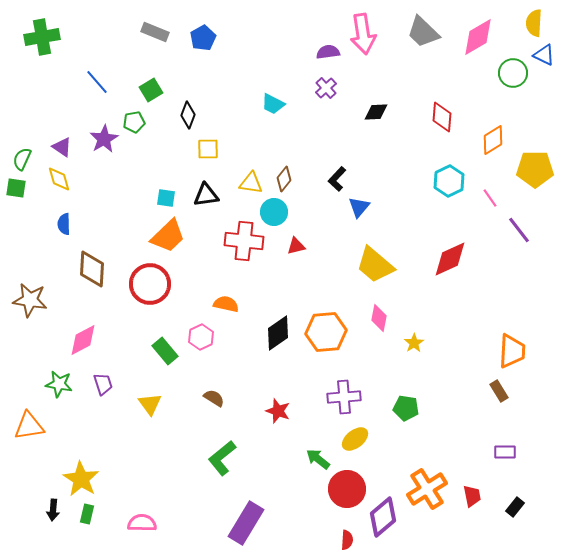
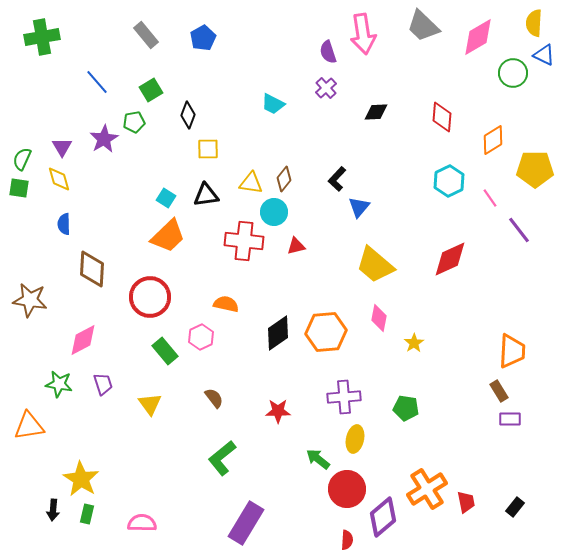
gray rectangle at (155, 32): moved 9 px left, 3 px down; rotated 28 degrees clockwise
gray trapezoid at (423, 32): moved 6 px up
purple semicircle at (328, 52): rotated 100 degrees counterclockwise
purple triangle at (62, 147): rotated 25 degrees clockwise
green square at (16, 188): moved 3 px right
cyan square at (166, 198): rotated 24 degrees clockwise
red circle at (150, 284): moved 13 px down
brown semicircle at (214, 398): rotated 20 degrees clockwise
red star at (278, 411): rotated 20 degrees counterclockwise
yellow ellipse at (355, 439): rotated 40 degrees counterclockwise
purple rectangle at (505, 452): moved 5 px right, 33 px up
red trapezoid at (472, 496): moved 6 px left, 6 px down
